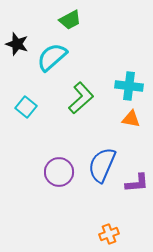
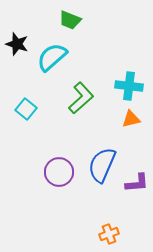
green trapezoid: rotated 50 degrees clockwise
cyan square: moved 2 px down
orange triangle: rotated 24 degrees counterclockwise
